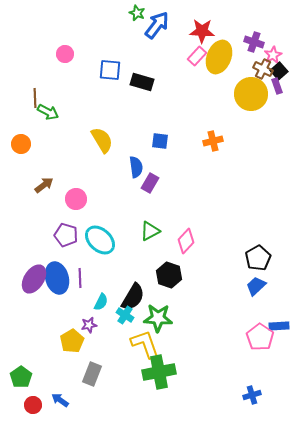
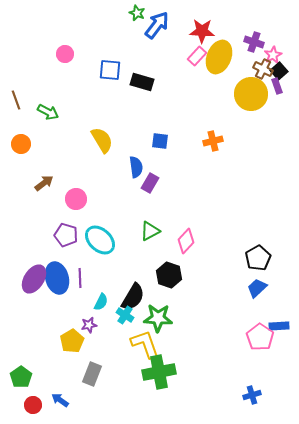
brown line at (35, 98): moved 19 px left, 2 px down; rotated 18 degrees counterclockwise
brown arrow at (44, 185): moved 2 px up
blue trapezoid at (256, 286): moved 1 px right, 2 px down
